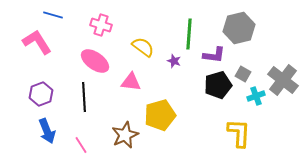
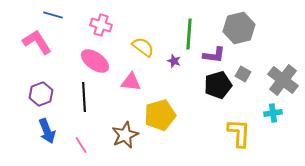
cyan cross: moved 17 px right, 17 px down; rotated 12 degrees clockwise
